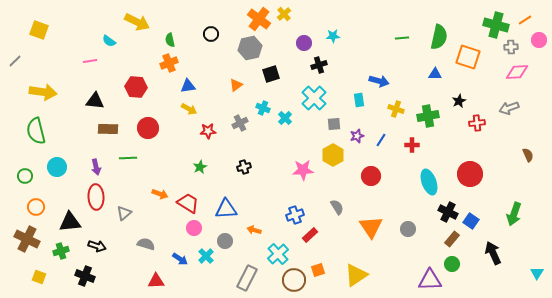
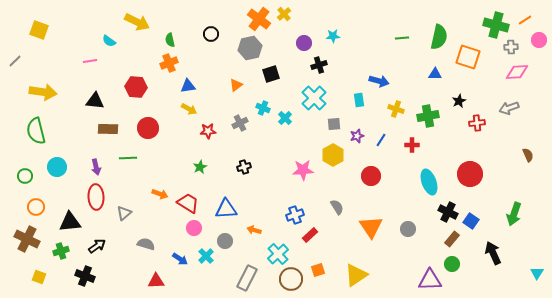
black arrow at (97, 246): rotated 54 degrees counterclockwise
brown circle at (294, 280): moved 3 px left, 1 px up
